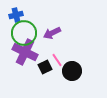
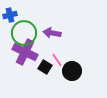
blue cross: moved 6 px left
purple arrow: rotated 36 degrees clockwise
black square: rotated 32 degrees counterclockwise
